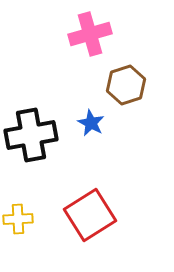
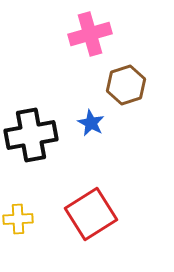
red square: moved 1 px right, 1 px up
